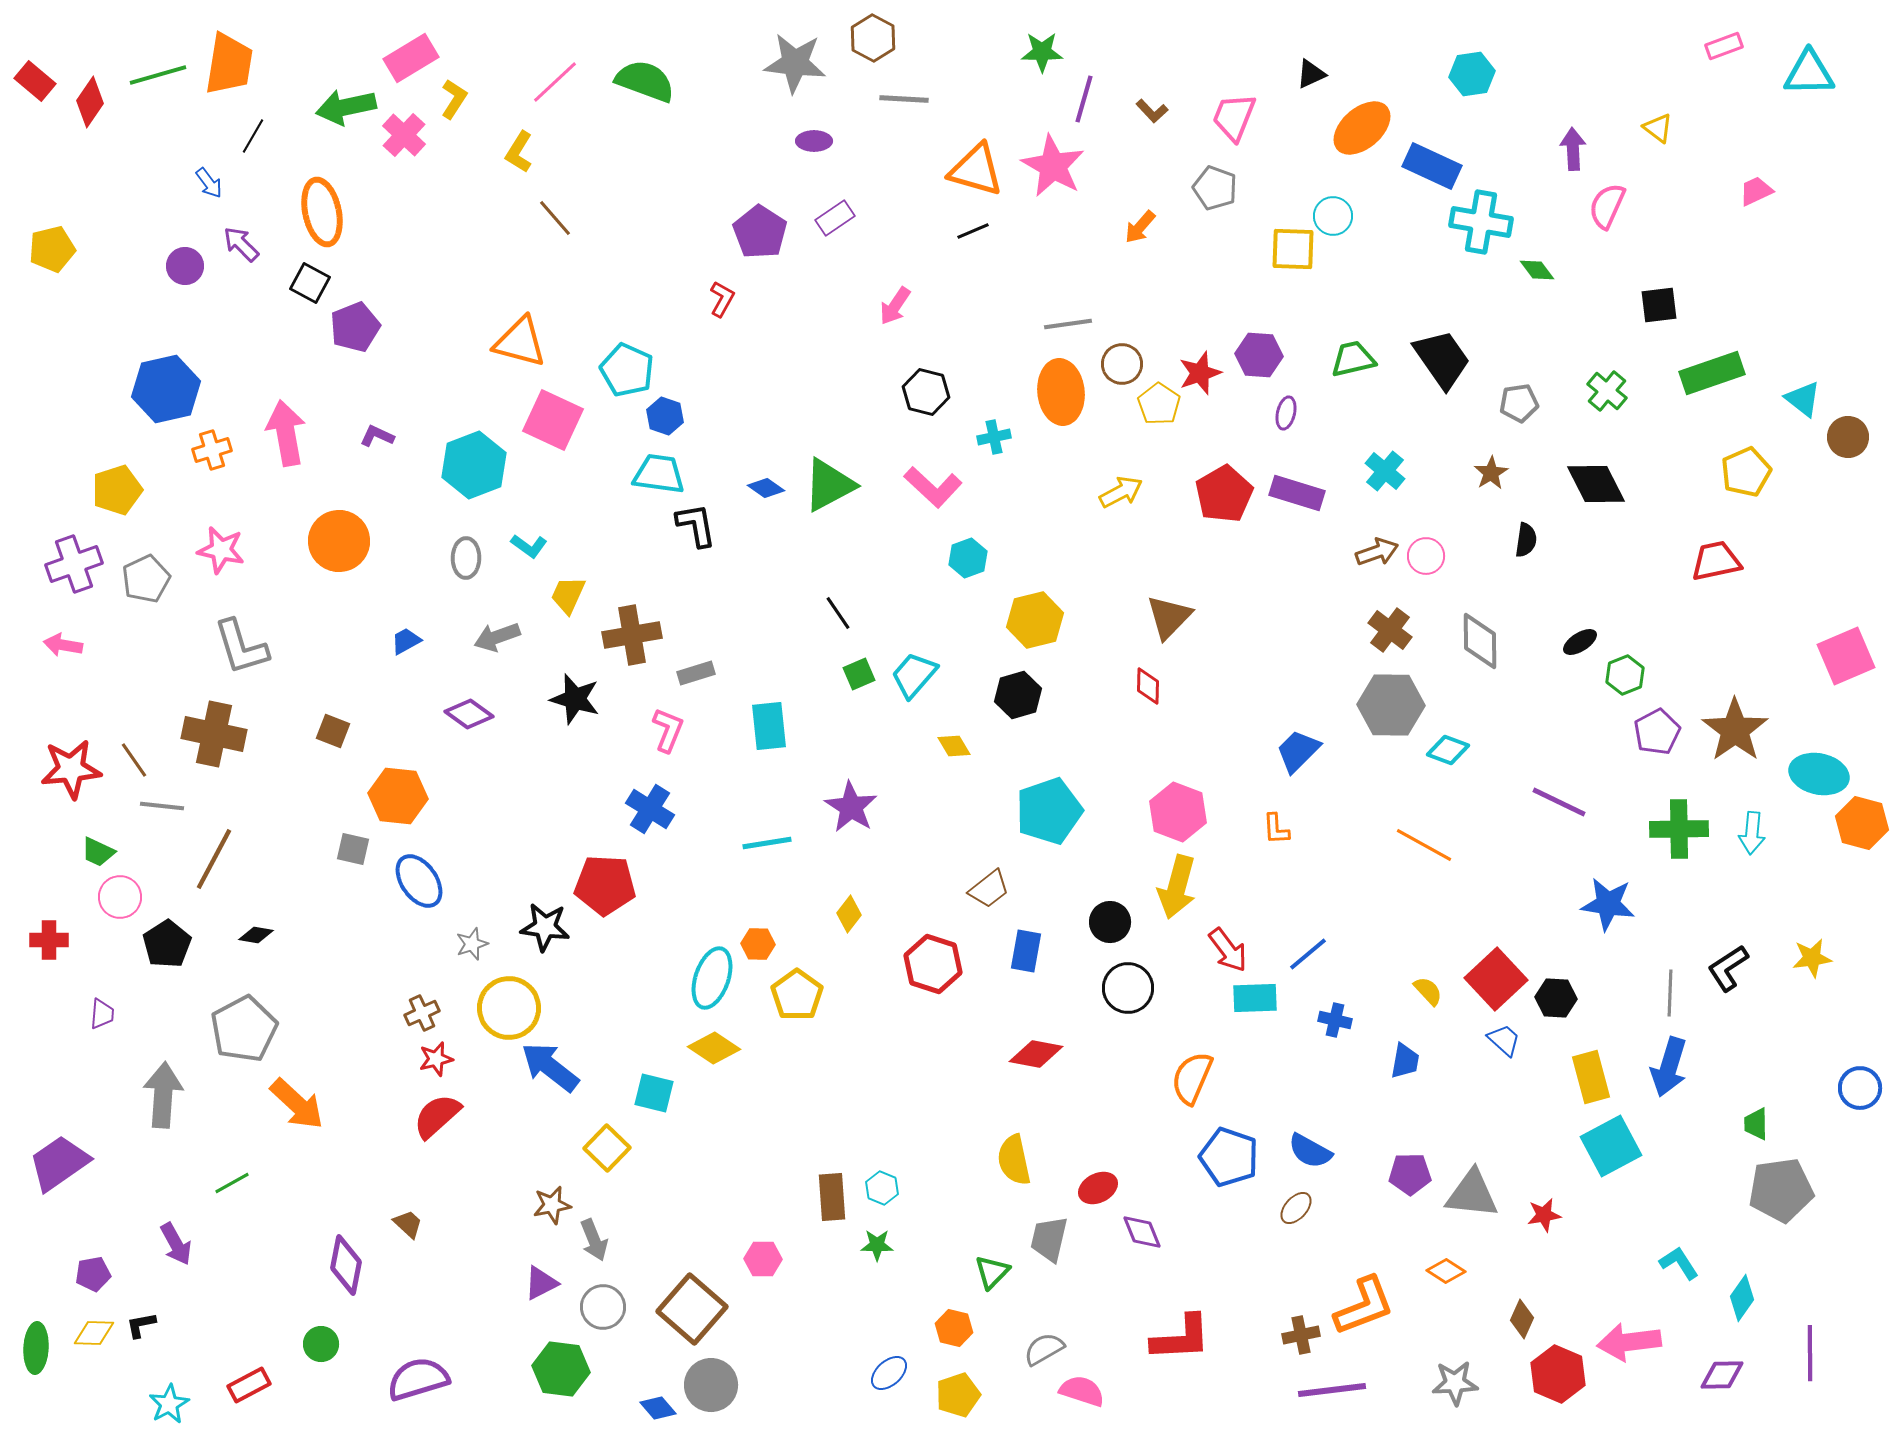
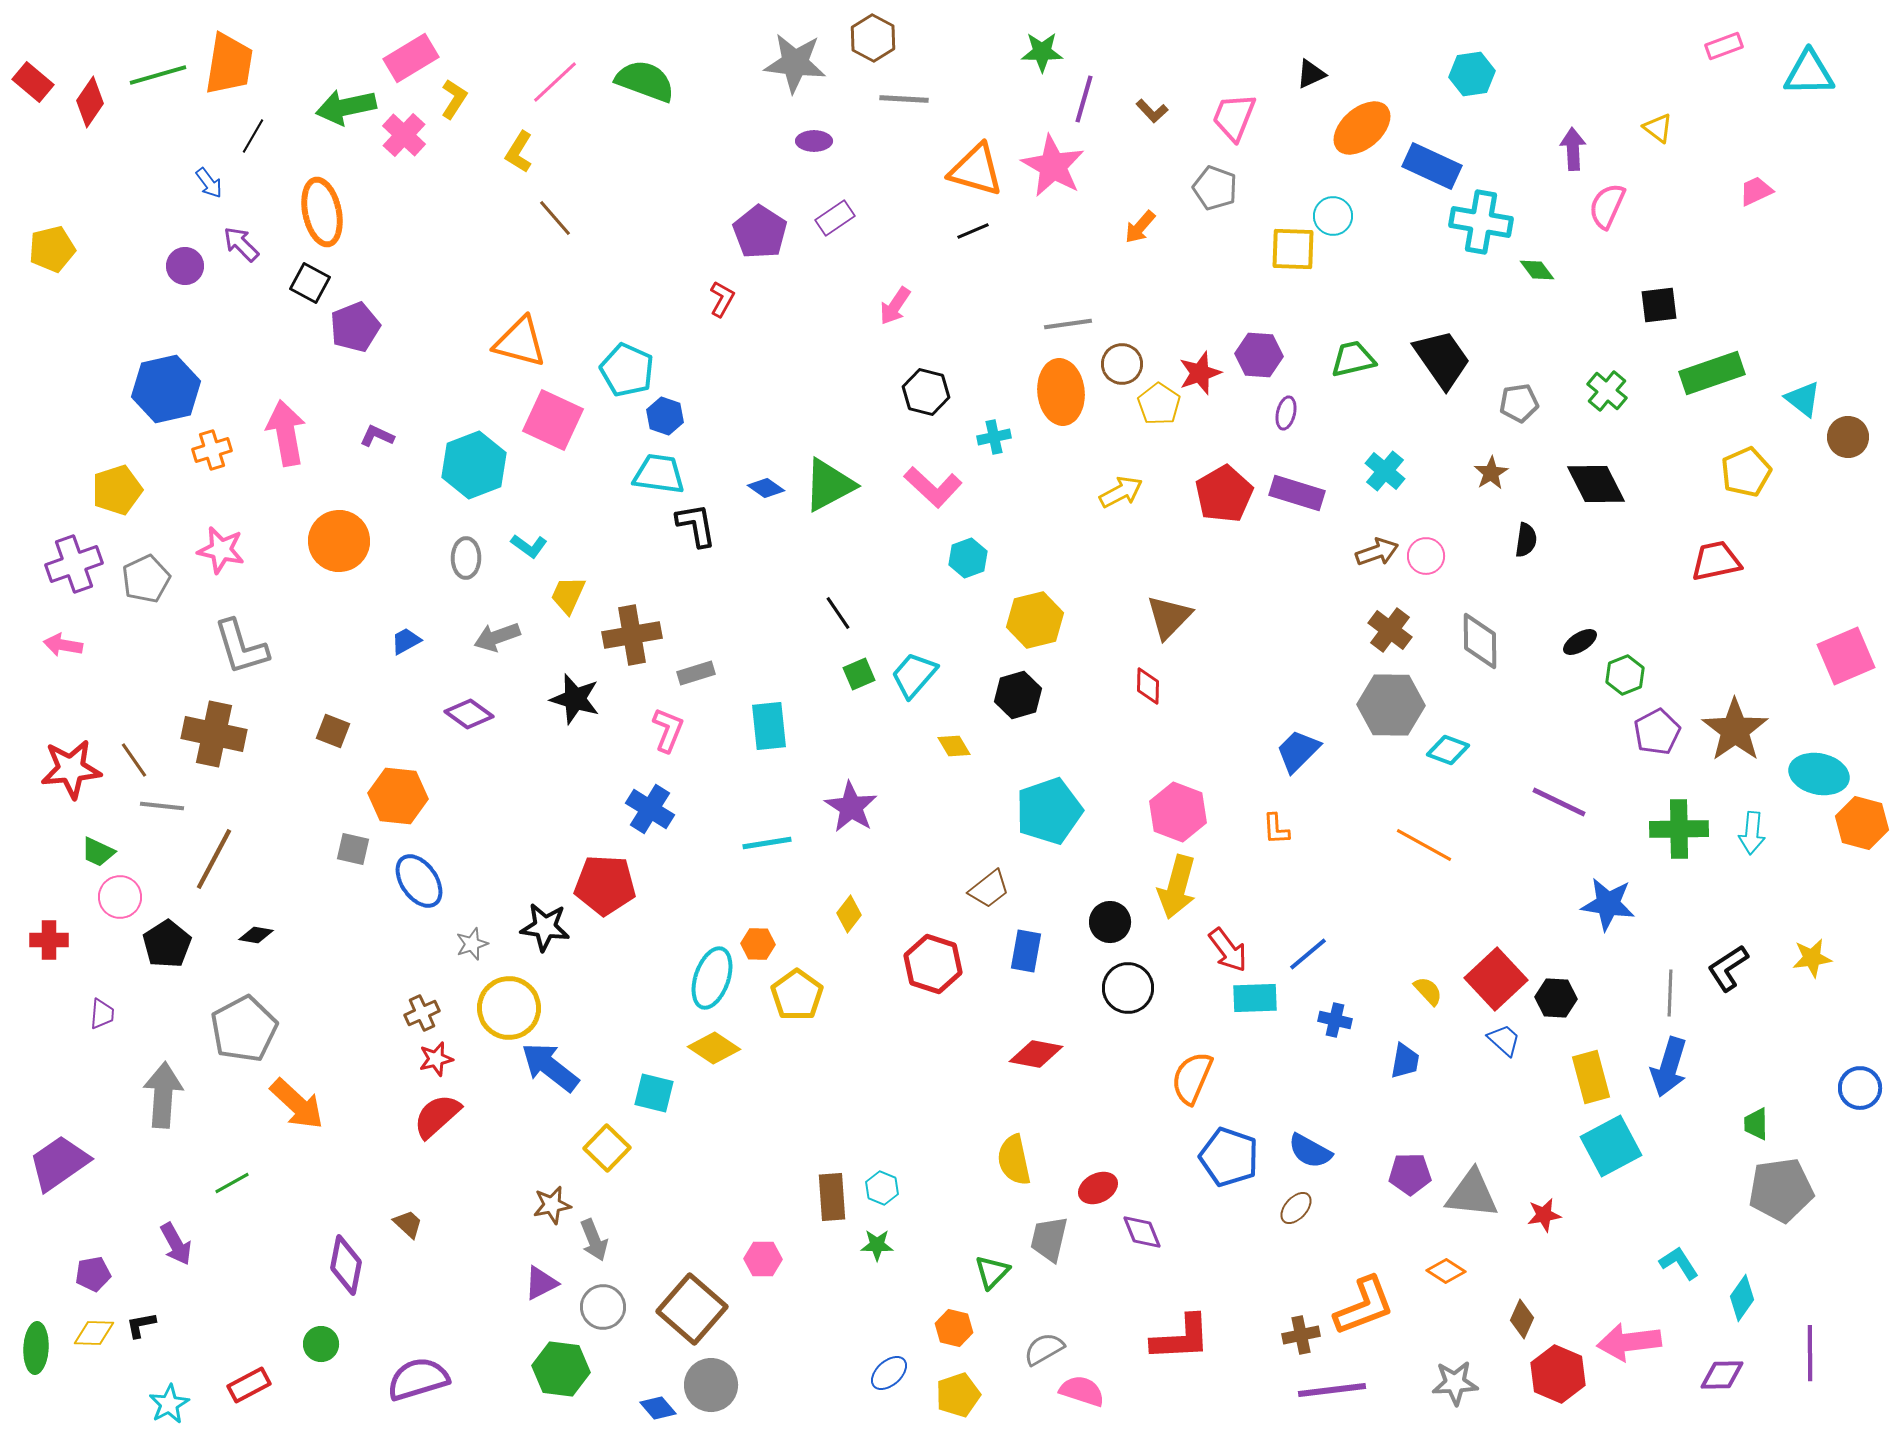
red rectangle at (35, 81): moved 2 px left, 1 px down
